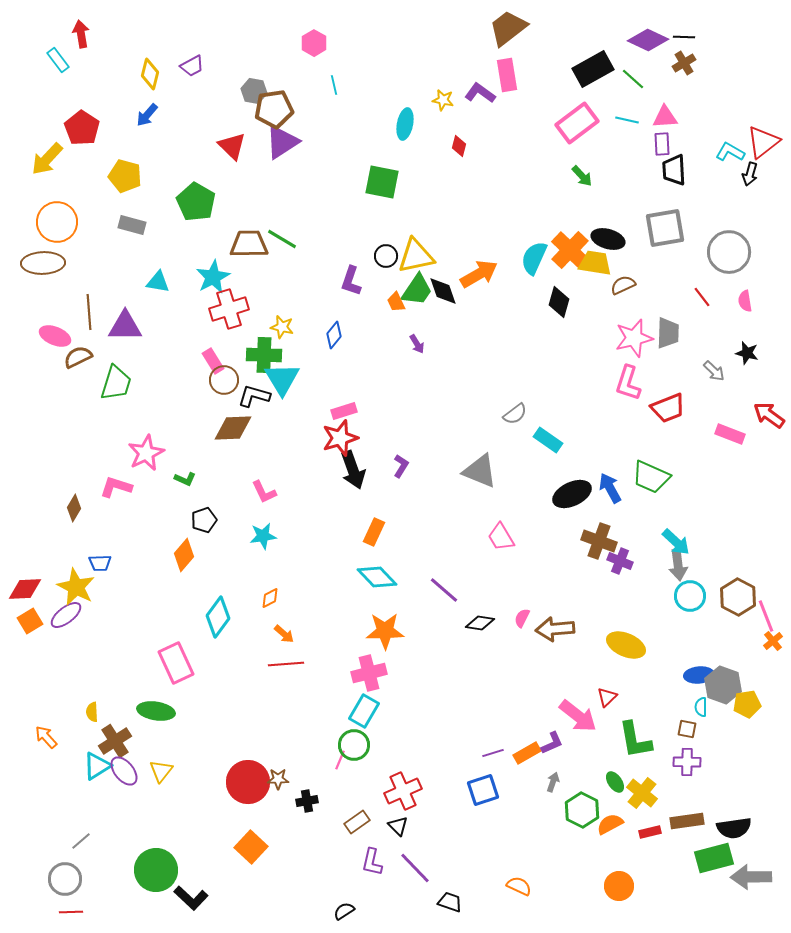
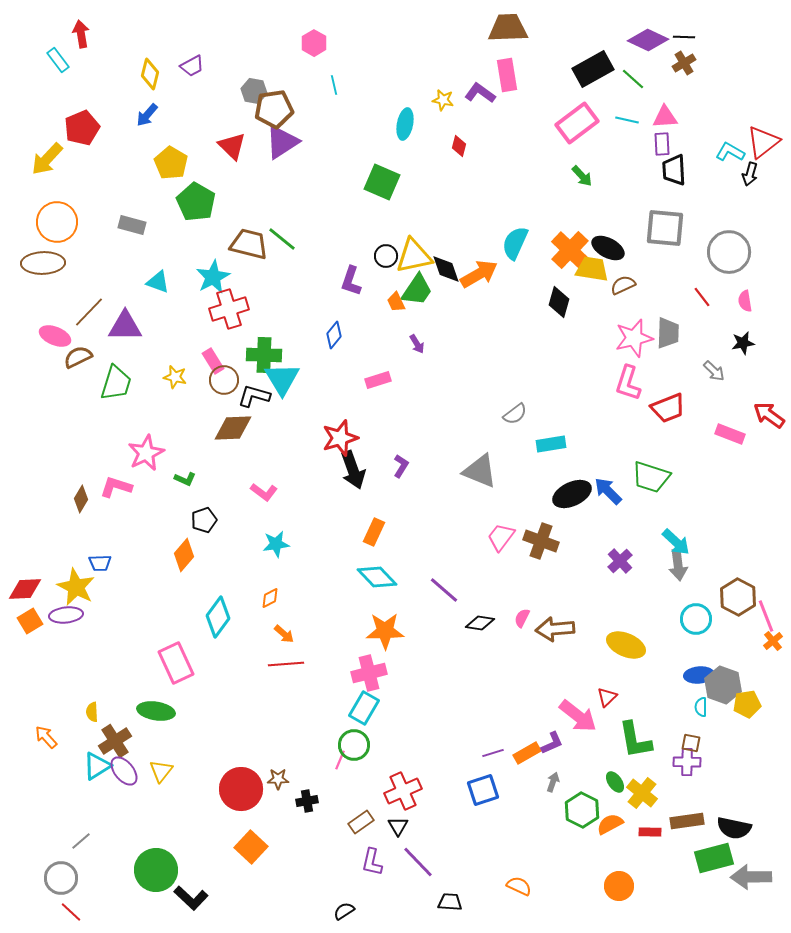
brown trapezoid at (508, 28): rotated 36 degrees clockwise
red pentagon at (82, 128): rotated 16 degrees clockwise
yellow pentagon at (125, 176): moved 46 px right, 13 px up; rotated 16 degrees clockwise
green square at (382, 182): rotated 12 degrees clockwise
gray square at (665, 228): rotated 15 degrees clockwise
green line at (282, 239): rotated 8 degrees clockwise
black ellipse at (608, 239): moved 9 px down; rotated 12 degrees clockwise
brown trapezoid at (249, 244): rotated 15 degrees clockwise
yellow triangle at (416, 256): moved 2 px left
cyan semicircle at (534, 258): moved 19 px left, 15 px up
yellow trapezoid at (595, 263): moved 3 px left, 6 px down
cyan triangle at (158, 282): rotated 10 degrees clockwise
black diamond at (443, 291): moved 3 px right, 22 px up
brown line at (89, 312): rotated 48 degrees clockwise
yellow star at (282, 327): moved 107 px left, 50 px down
black star at (747, 353): moved 4 px left, 10 px up; rotated 25 degrees counterclockwise
pink rectangle at (344, 411): moved 34 px right, 31 px up
cyan rectangle at (548, 440): moved 3 px right, 4 px down; rotated 44 degrees counterclockwise
green trapezoid at (651, 477): rotated 6 degrees counterclockwise
blue arrow at (610, 488): moved 2 px left, 3 px down; rotated 16 degrees counterclockwise
pink L-shape at (264, 492): rotated 28 degrees counterclockwise
brown diamond at (74, 508): moved 7 px right, 9 px up
cyan star at (263, 536): moved 13 px right, 8 px down
pink trapezoid at (501, 537): rotated 68 degrees clockwise
brown cross at (599, 541): moved 58 px left
purple cross at (620, 561): rotated 25 degrees clockwise
cyan circle at (690, 596): moved 6 px right, 23 px down
purple ellipse at (66, 615): rotated 32 degrees clockwise
cyan rectangle at (364, 711): moved 3 px up
brown square at (687, 729): moved 4 px right, 14 px down
red circle at (248, 782): moved 7 px left, 7 px down
brown rectangle at (357, 822): moved 4 px right
black triangle at (398, 826): rotated 15 degrees clockwise
black semicircle at (734, 828): rotated 20 degrees clockwise
red rectangle at (650, 832): rotated 15 degrees clockwise
purple line at (415, 868): moved 3 px right, 6 px up
gray circle at (65, 879): moved 4 px left, 1 px up
black trapezoid at (450, 902): rotated 15 degrees counterclockwise
red line at (71, 912): rotated 45 degrees clockwise
